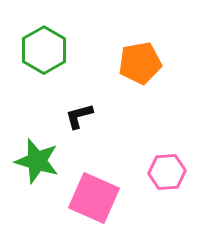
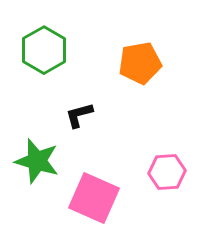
black L-shape: moved 1 px up
